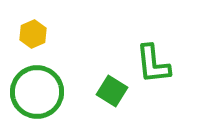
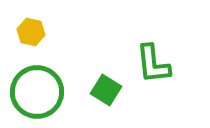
yellow hexagon: moved 2 px left, 2 px up; rotated 24 degrees counterclockwise
green square: moved 6 px left, 1 px up
